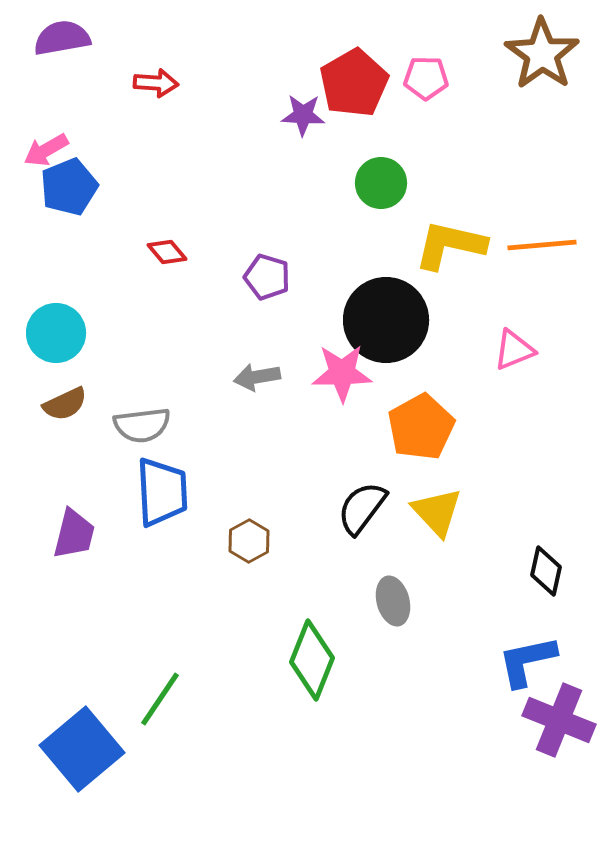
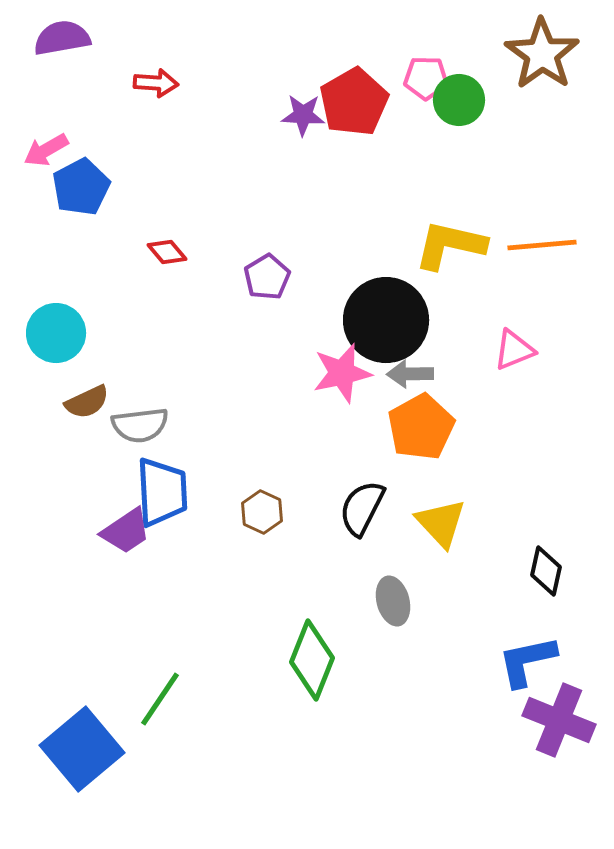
red pentagon: moved 19 px down
green circle: moved 78 px right, 83 px up
blue pentagon: moved 12 px right; rotated 6 degrees counterclockwise
purple pentagon: rotated 24 degrees clockwise
pink star: rotated 12 degrees counterclockwise
gray arrow: moved 153 px right, 3 px up; rotated 9 degrees clockwise
brown semicircle: moved 22 px right, 2 px up
gray semicircle: moved 2 px left
black semicircle: rotated 10 degrees counterclockwise
yellow triangle: moved 4 px right, 11 px down
purple trapezoid: moved 52 px right, 3 px up; rotated 42 degrees clockwise
brown hexagon: moved 13 px right, 29 px up; rotated 6 degrees counterclockwise
